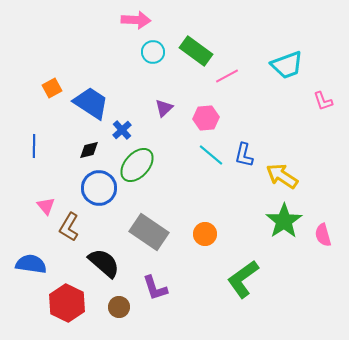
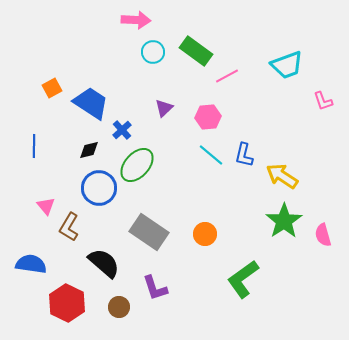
pink hexagon: moved 2 px right, 1 px up
